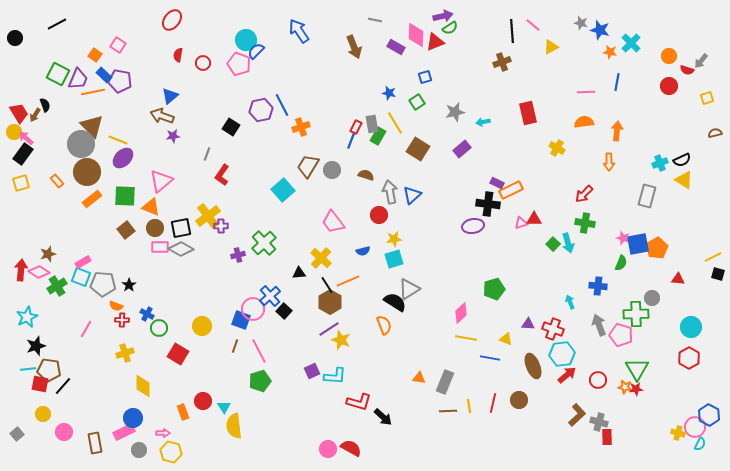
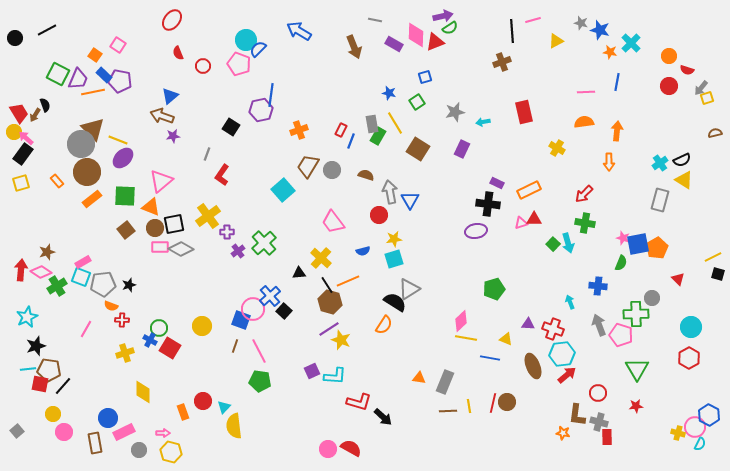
black line at (57, 24): moved 10 px left, 6 px down
pink line at (533, 25): moved 5 px up; rotated 56 degrees counterclockwise
blue arrow at (299, 31): rotated 25 degrees counterclockwise
purple rectangle at (396, 47): moved 2 px left, 3 px up
yellow triangle at (551, 47): moved 5 px right, 6 px up
blue semicircle at (256, 51): moved 2 px right, 2 px up
red semicircle at (178, 55): moved 2 px up; rotated 32 degrees counterclockwise
gray arrow at (701, 61): moved 27 px down
red circle at (203, 63): moved 3 px down
blue line at (282, 105): moved 11 px left, 10 px up; rotated 35 degrees clockwise
red rectangle at (528, 113): moved 4 px left, 1 px up
brown triangle at (92, 126): moved 1 px right, 3 px down
orange cross at (301, 127): moved 2 px left, 3 px down
red rectangle at (356, 127): moved 15 px left, 3 px down
purple rectangle at (462, 149): rotated 24 degrees counterclockwise
cyan cross at (660, 163): rotated 14 degrees counterclockwise
orange rectangle at (511, 190): moved 18 px right
blue triangle at (412, 195): moved 2 px left, 5 px down; rotated 18 degrees counterclockwise
gray rectangle at (647, 196): moved 13 px right, 4 px down
purple cross at (221, 226): moved 6 px right, 6 px down
purple ellipse at (473, 226): moved 3 px right, 5 px down
black square at (181, 228): moved 7 px left, 4 px up
brown star at (48, 254): moved 1 px left, 2 px up
purple cross at (238, 255): moved 4 px up; rotated 24 degrees counterclockwise
pink diamond at (39, 272): moved 2 px right
red triangle at (678, 279): rotated 40 degrees clockwise
gray pentagon at (103, 284): rotated 10 degrees counterclockwise
black star at (129, 285): rotated 16 degrees clockwise
brown hexagon at (330, 302): rotated 15 degrees counterclockwise
orange semicircle at (116, 306): moved 5 px left
pink diamond at (461, 313): moved 8 px down
blue cross at (147, 314): moved 3 px right, 26 px down
orange semicircle at (384, 325): rotated 54 degrees clockwise
red square at (178, 354): moved 8 px left, 6 px up
red circle at (598, 380): moved 13 px down
green pentagon at (260, 381): rotated 25 degrees clockwise
yellow diamond at (143, 386): moved 6 px down
orange star at (625, 387): moved 62 px left, 46 px down
red star at (636, 389): moved 17 px down
brown circle at (519, 400): moved 12 px left, 2 px down
cyan triangle at (224, 407): rotated 16 degrees clockwise
yellow circle at (43, 414): moved 10 px right
brown L-shape at (577, 415): rotated 140 degrees clockwise
blue circle at (133, 418): moved 25 px left
gray square at (17, 434): moved 3 px up
